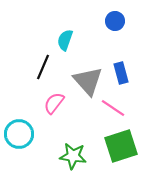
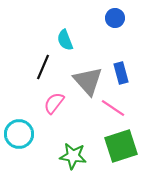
blue circle: moved 3 px up
cyan semicircle: rotated 40 degrees counterclockwise
